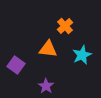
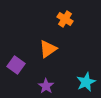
orange cross: moved 7 px up; rotated 14 degrees counterclockwise
orange triangle: rotated 42 degrees counterclockwise
cyan star: moved 4 px right, 27 px down
